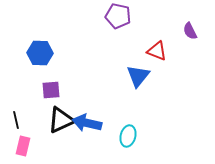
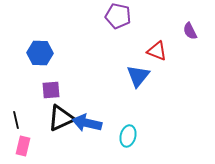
black triangle: moved 2 px up
